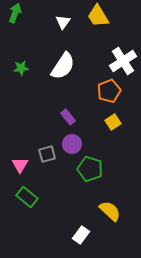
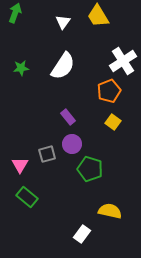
yellow square: rotated 21 degrees counterclockwise
yellow semicircle: rotated 30 degrees counterclockwise
white rectangle: moved 1 px right, 1 px up
